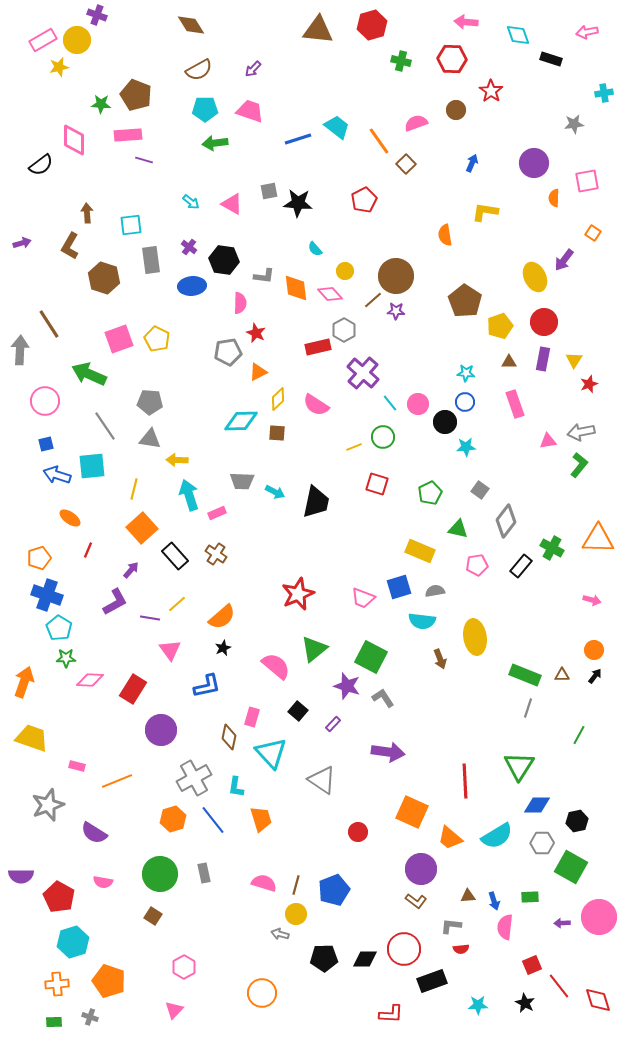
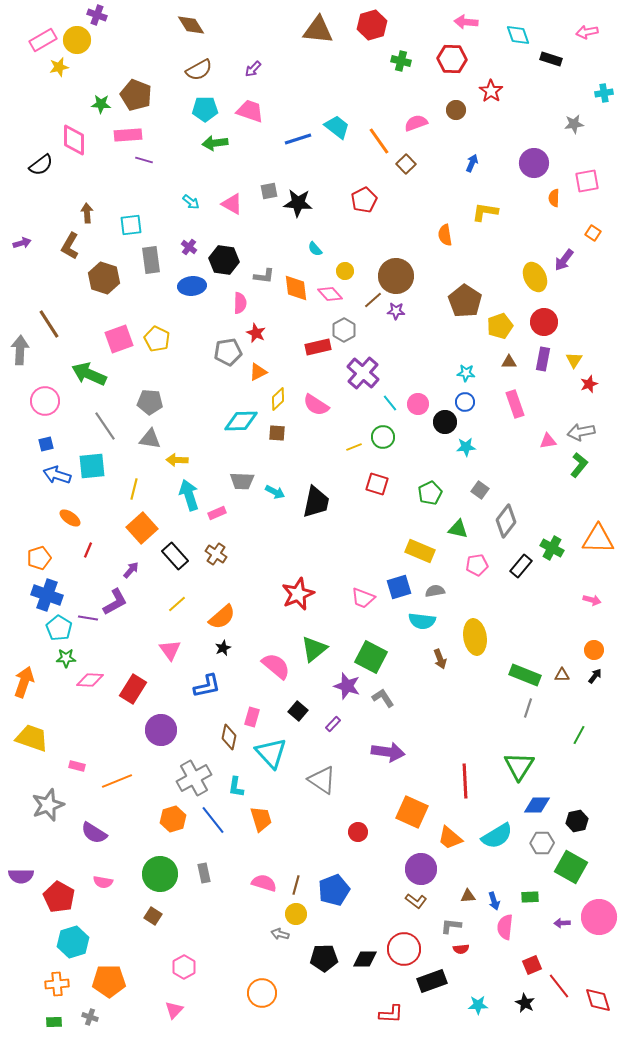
purple line at (150, 618): moved 62 px left
orange pentagon at (109, 981): rotated 20 degrees counterclockwise
